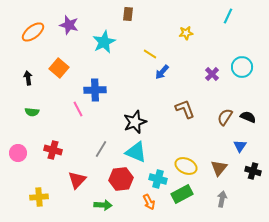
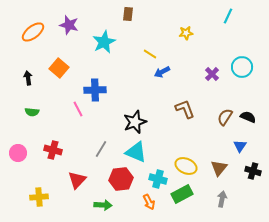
blue arrow: rotated 21 degrees clockwise
